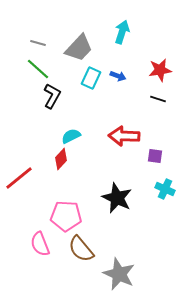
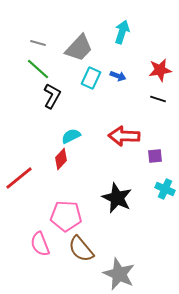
purple square: rotated 14 degrees counterclockwise
